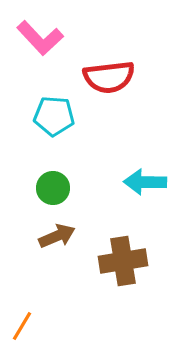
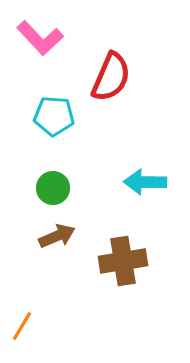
red semicircle: moved 2 px right; rotated 60 degrees counterclockwise
